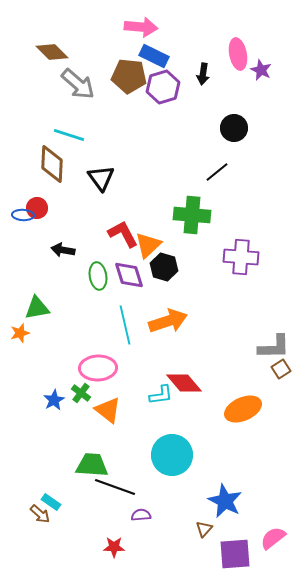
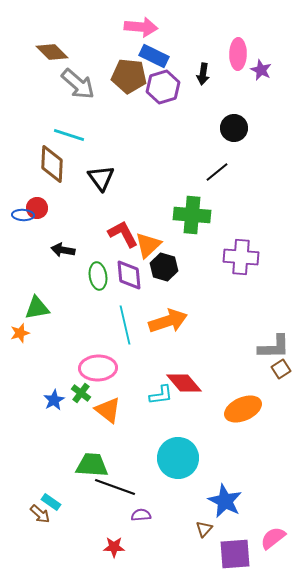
pink ellipse at (238, 54): rotated 12 degrees clockwise
purple diamond at (129, 275): rotated 12 degrees clockwise
cyan circle at (172, 455): moved 6 px right, 3 px down
